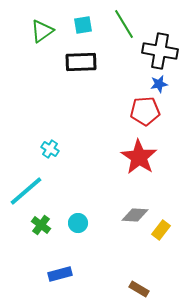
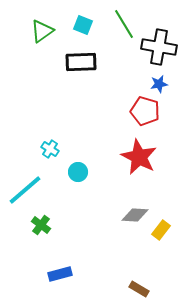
cyan square: rotated 30 degrees clockwise
black cross: moved 1 px left, 4 px up
red pentagon: rotated 20 degrees clockwise
red star: rotated 6 degrees counterclockwise
cyan line: moved 1 px left, 1 px up
cyan circle: moved 51 px up
